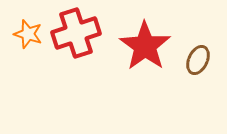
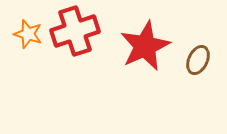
red cross: moved 1 px left, 2 px up
red star: rotated 12 degrees clockwise
